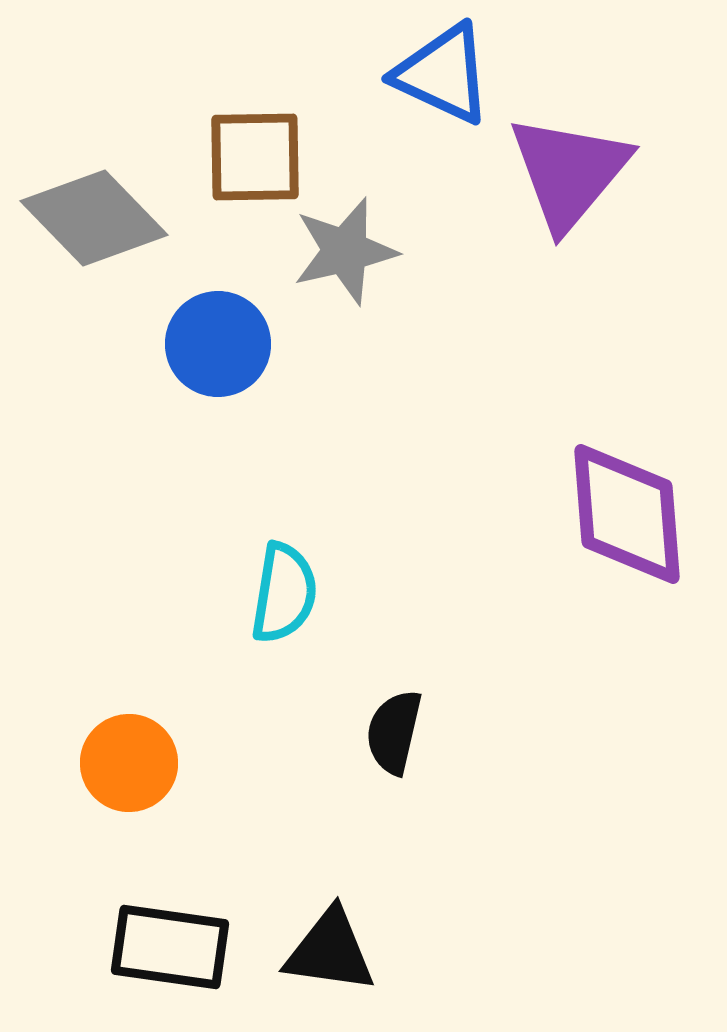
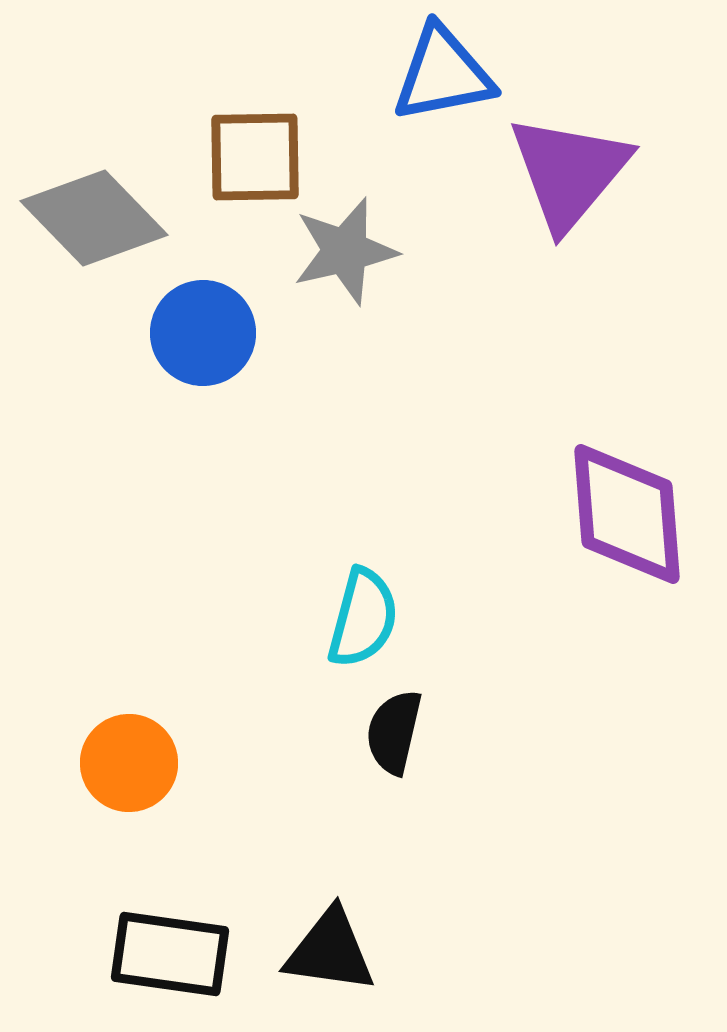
blue triangle: rotated 36 degrees counterclockwise
blue circle: moved 15 px left, 11 px up
cyan semicircle: moved 79 px right, 25 px down; rotated 6 degrees clockwise
black rectangle: moved 7 px down
